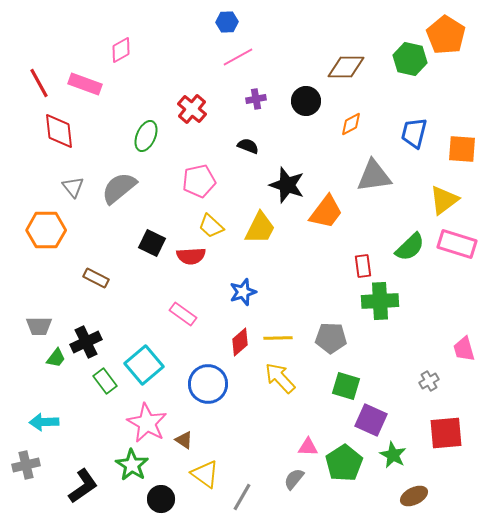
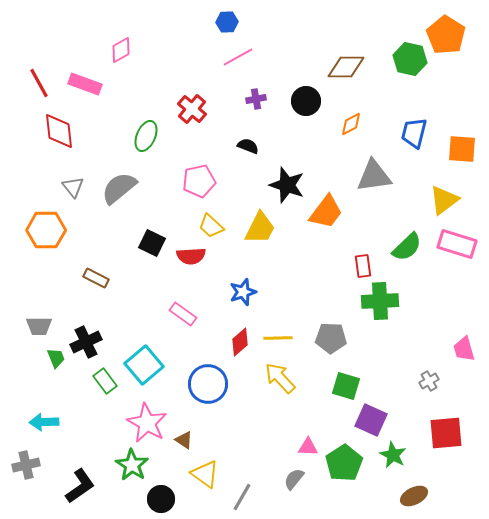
green semicircle at (410, 247): moved 3 px left
green trapezoid at (56, 358): rotated 60 degrees counterclockwise
black L-shape at (83, 486): moved 3 px left
